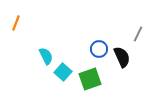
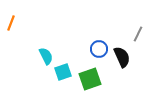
orange line: moved 5 px left
cyan square: rotated 30 degrees clockwise
